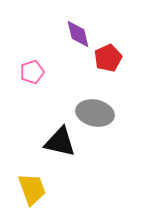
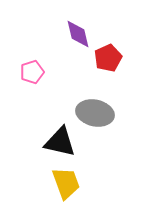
yellow trapezoid: moved 34 px right, 6 px up
